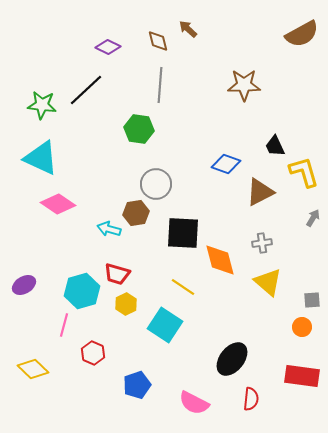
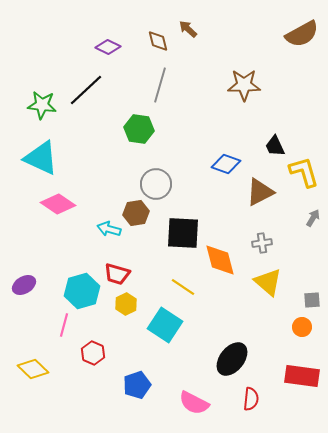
gray line: rotated 12 degrees clockwise
